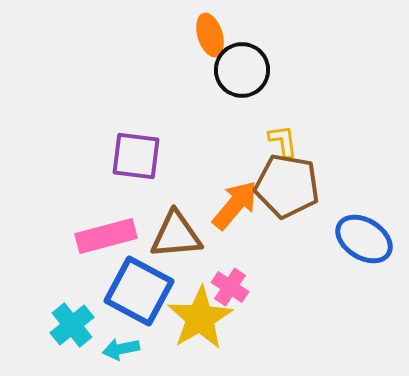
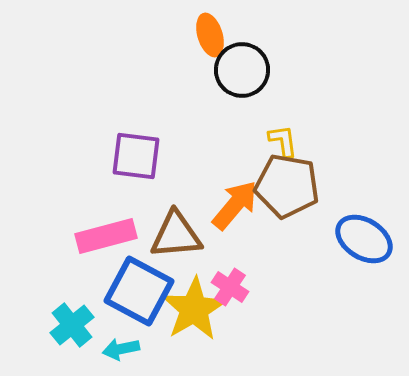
yellow star: moved 6 px left, 9 px up
